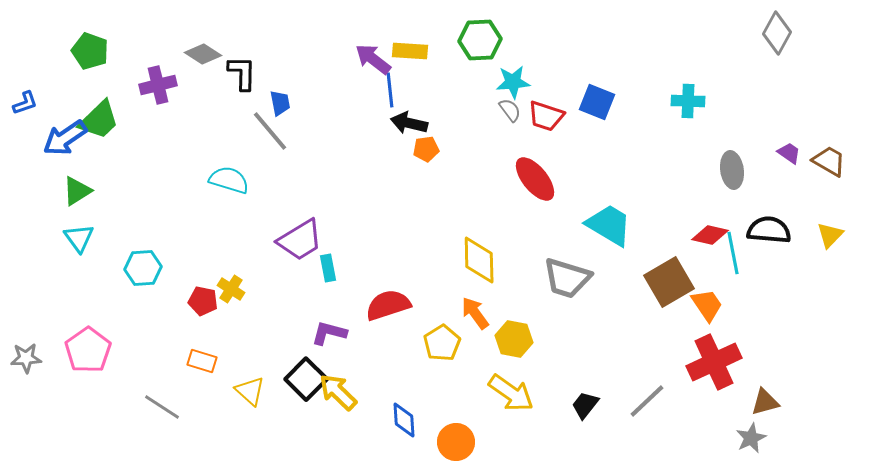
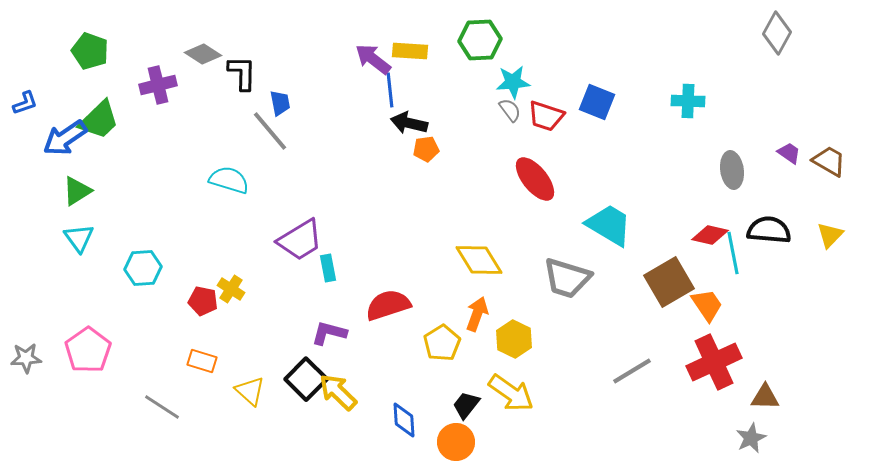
yellow diamond at (479, 260): rotated 30 degrees counterclockwise
orange arrow at (475, 313): moved 2 px right, 1 px down; rotated 56 degrees clockwise
yellow hexagon at (514, 339): rotated 15 degrees clockwise
gray line at (647, 401): moved 15 px left, 30 px up; rotated 12 degrees clockwise
brown triangle at (765, 402): moved 5 px up; rotated 16 degrees clockwise
black trapezoid at (585, 405): moved 119 px left
